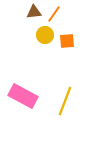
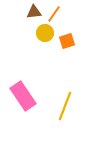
yellow circle: moved 2 px up
orange square: rotated 14 degrees counterclockwise
pink rectangle: rotated 28 degrees clockwise
yellow line: moved 5 px down
